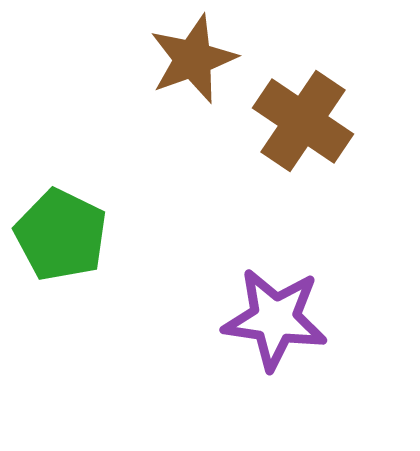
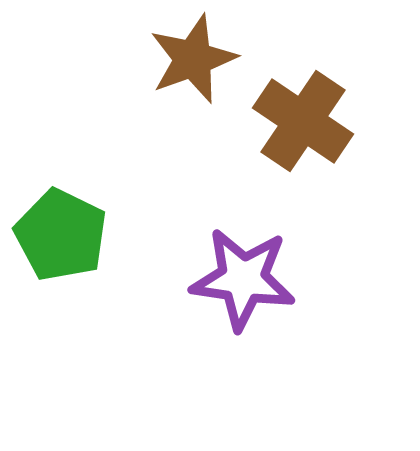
purple star: moved 32 px left, 40 px up
